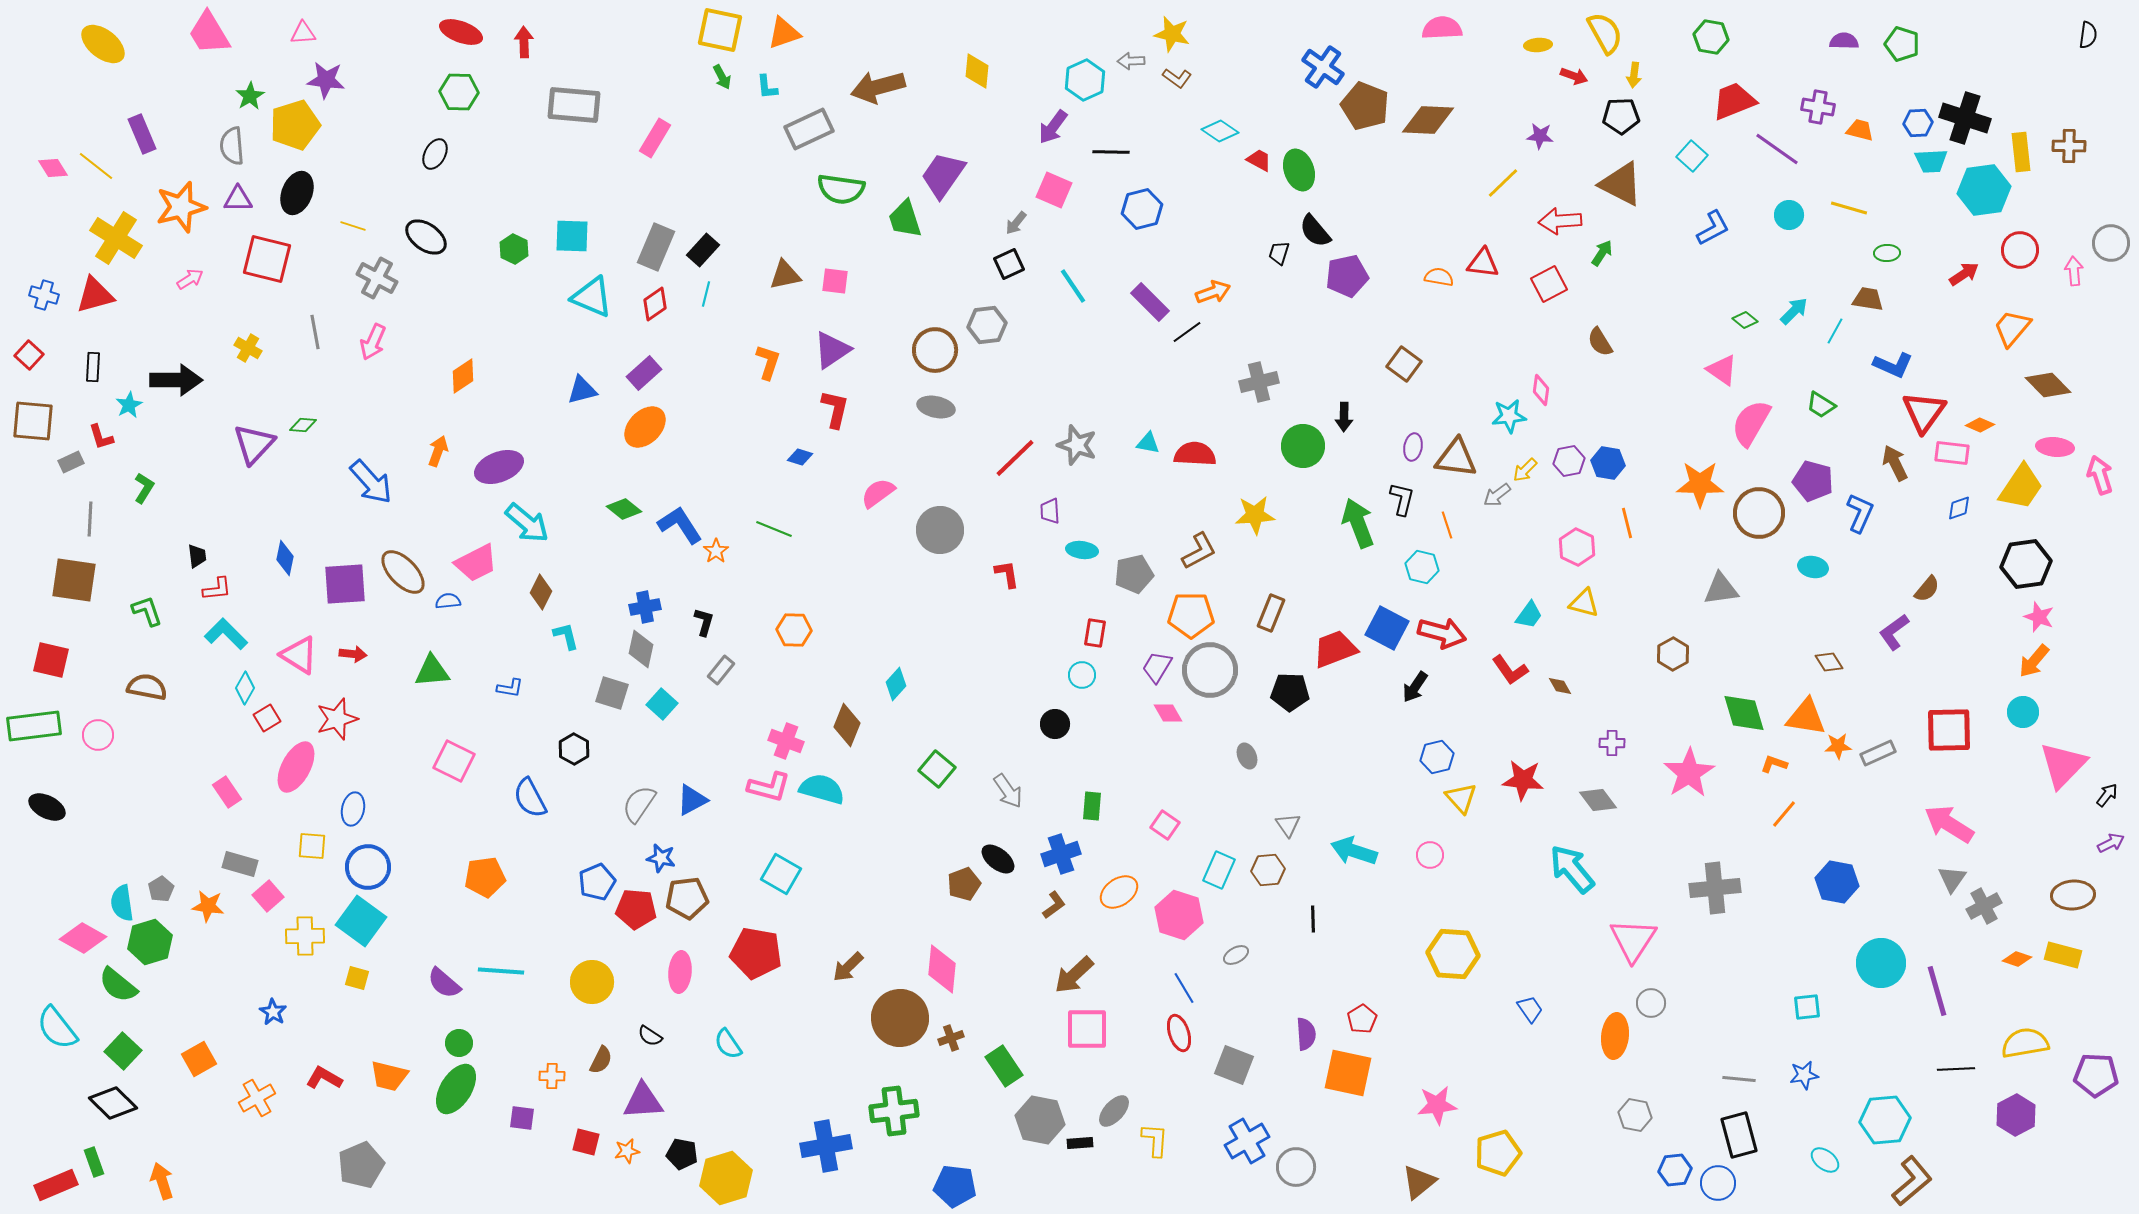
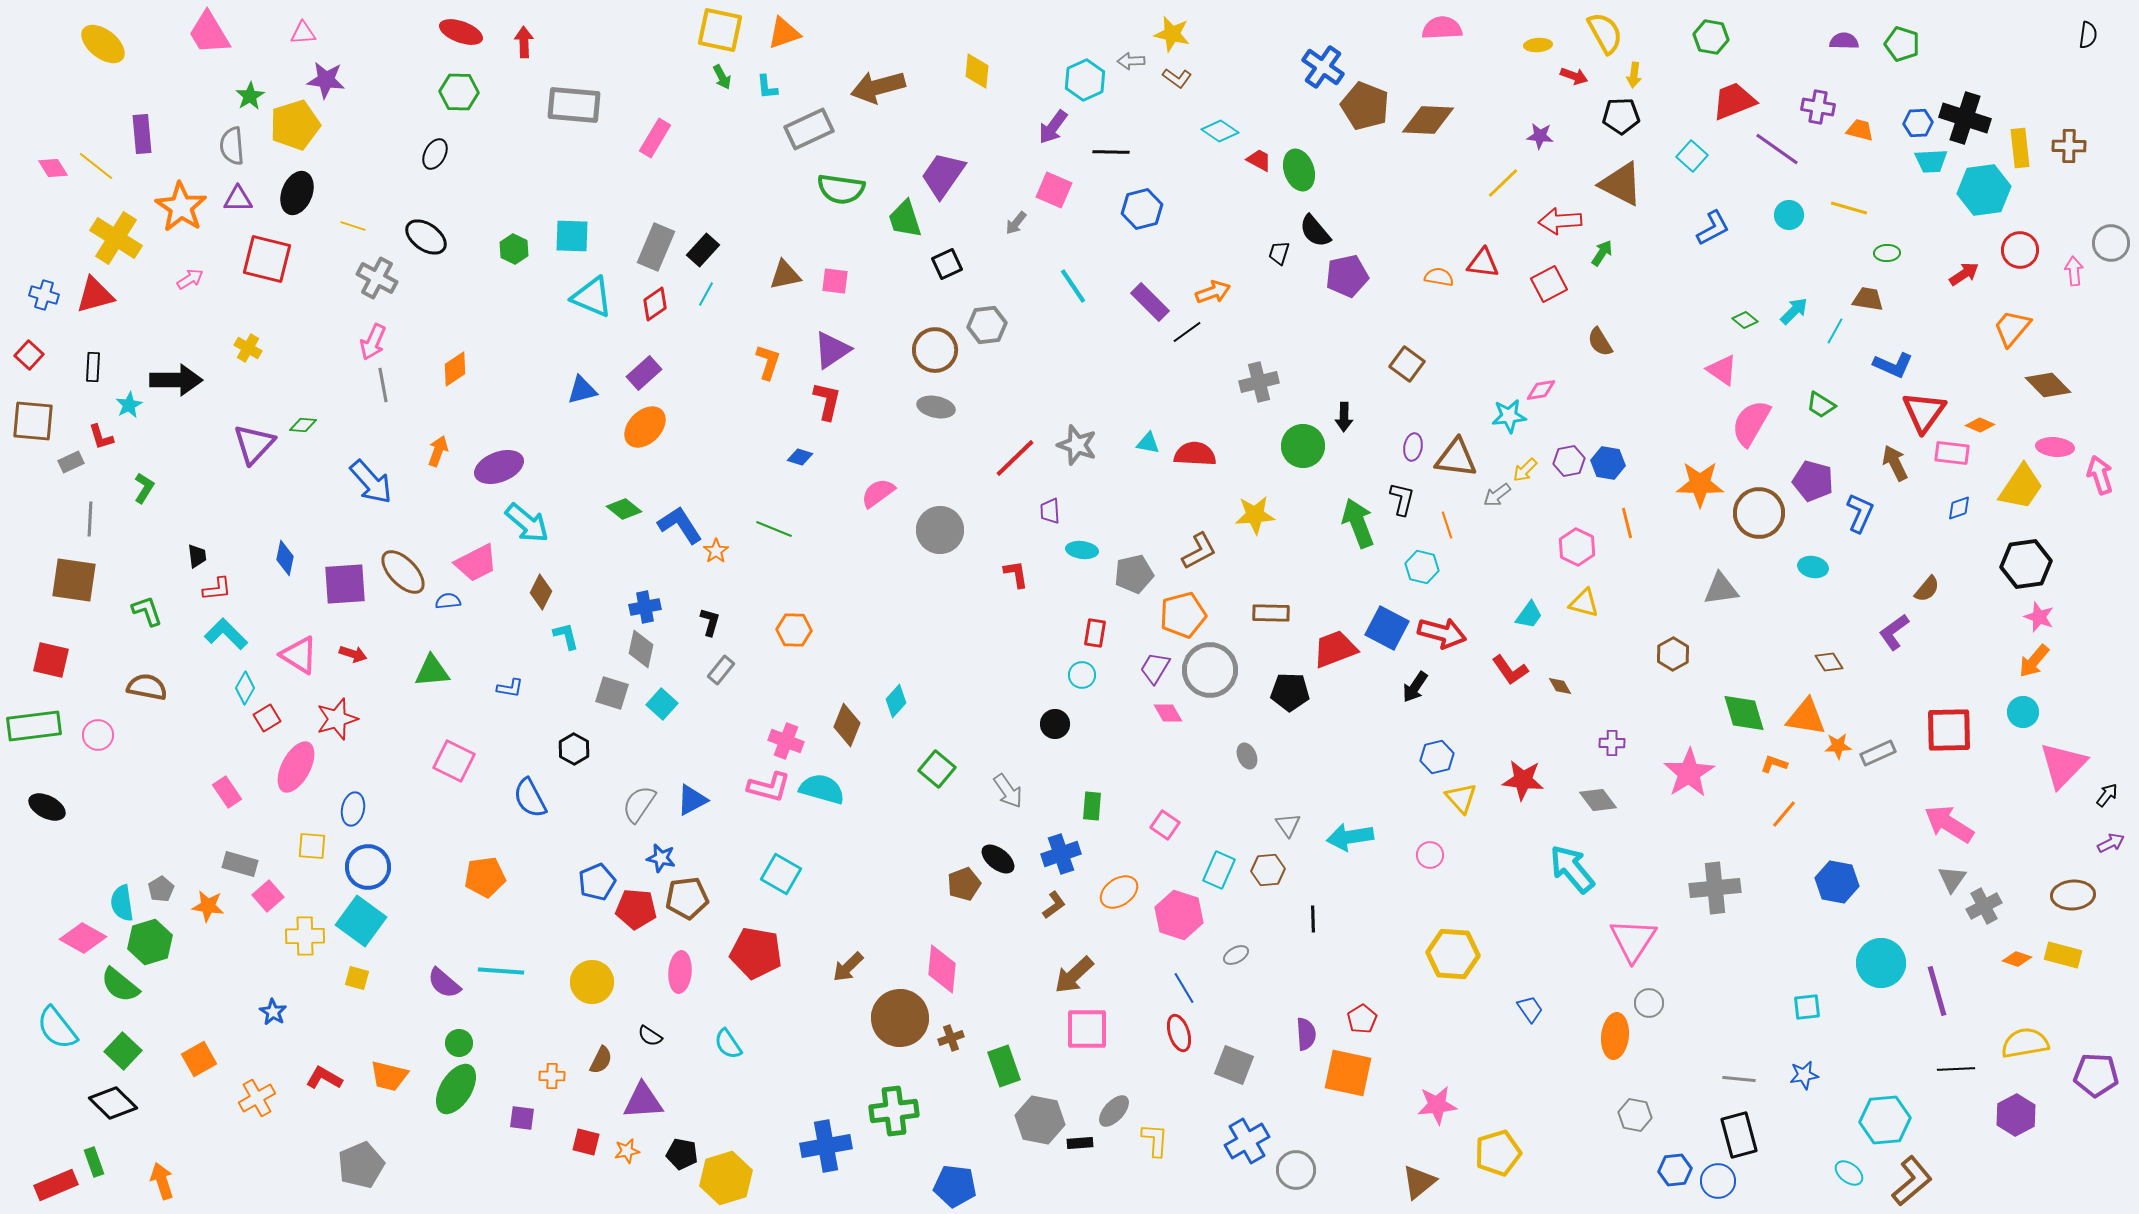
purple rectangle at (142, 134): rotated 18 degrees clockwise
yellow rectangle at (2021, 152): moved 1 px left, 4 px up
orange star at (181, 207): rotated 24 degrees counterclockwise
black square at (1009, 264): moved 62 px left
cyan line at (706, 294): rotated 15 degrees clockwise
gray line at (315, 332): moved 68 px right, 53 px down
brown square at (1404, 364): moved 3 px right
orange diamond at (463, 376): moved 8 px left, 7 px up
pink diamond at (1541, 390): rotated 72 degrees clockwise
red L-shape at (835, 409): moved 8 px left, 8 px up
red L-shape at (1007, 574): moved 9 px right
brown rectangle at (1271, 613): rotated 69 degrees clockwise
orange pentagon at (1191, 615): moved 8 px left; rotated 15 degrees counterclockwise
black L-shape at (704, 622): moved 6 px right
red arrow at (353, 654): rotated 12 degrees clockwise
purple trapezoid at (1157, 667): moved 2 px left, 1 px down
cyan diamond at (896, 684): moved 17 px down
cyan arrow at (1354, 851): moved 4 px left, 14 px up; rotated 27 degrees counterclockwise
green semicircle at (118, 985): moved 2 px right
gray circle at (1651, 1003): moved 2 px left
green rectangle at (1004, 1066): rotated 15 degrees clockwise
cyan ellipse at (1825, 1160): moved 24 px right, 13 px down
gray circle at (1296, 1167): moved 3 px down
blue circle at (1718, 1183): moved 2 px up
